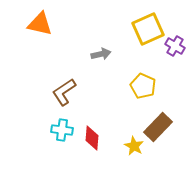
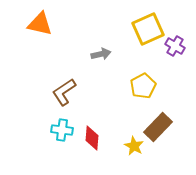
yellow pentagon: rotated 20 degrees clockwise
